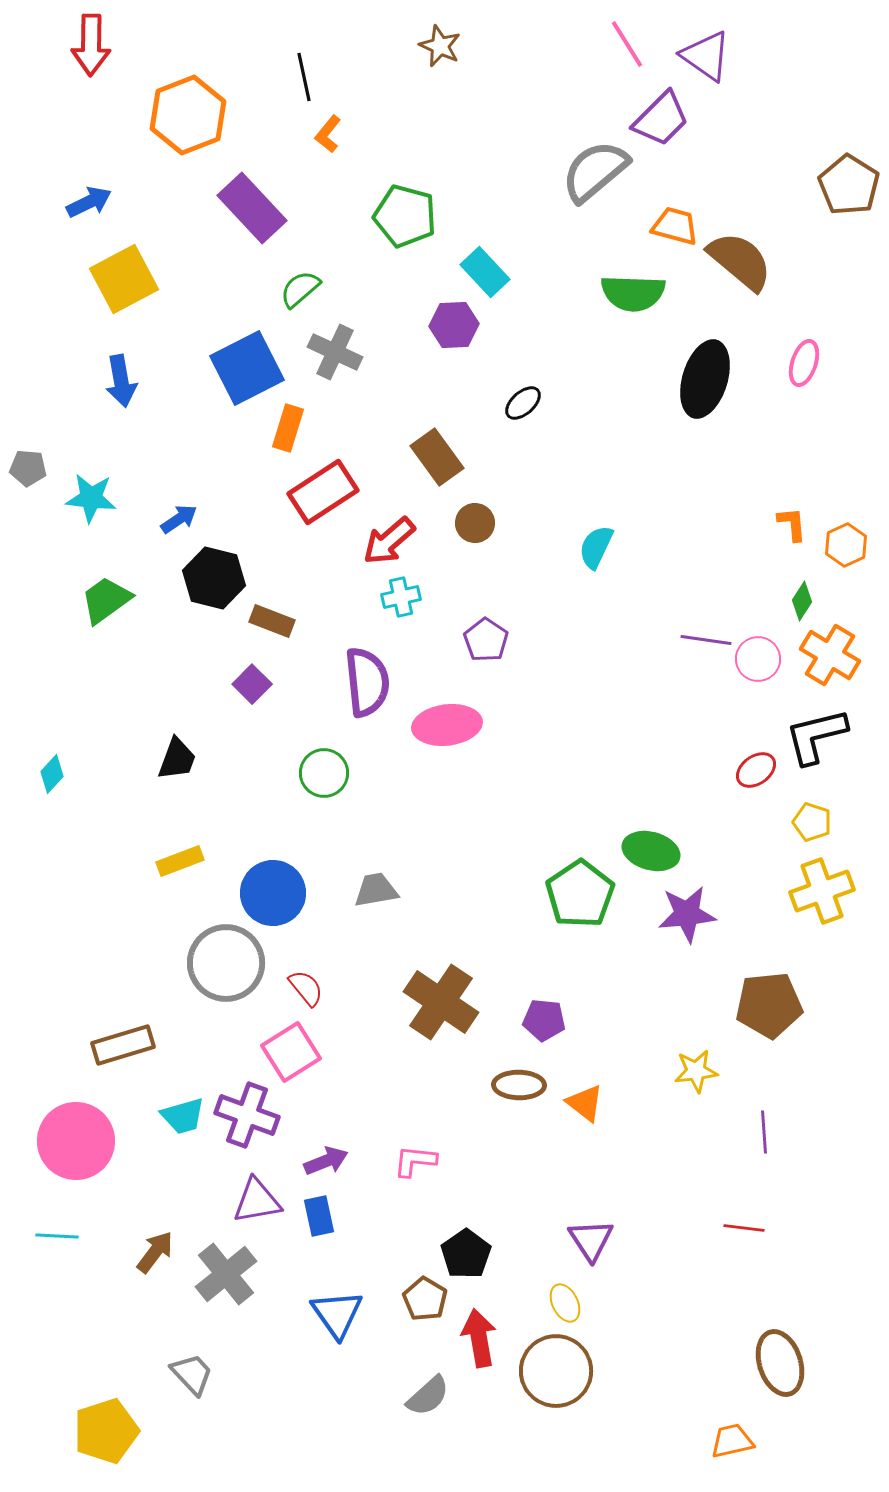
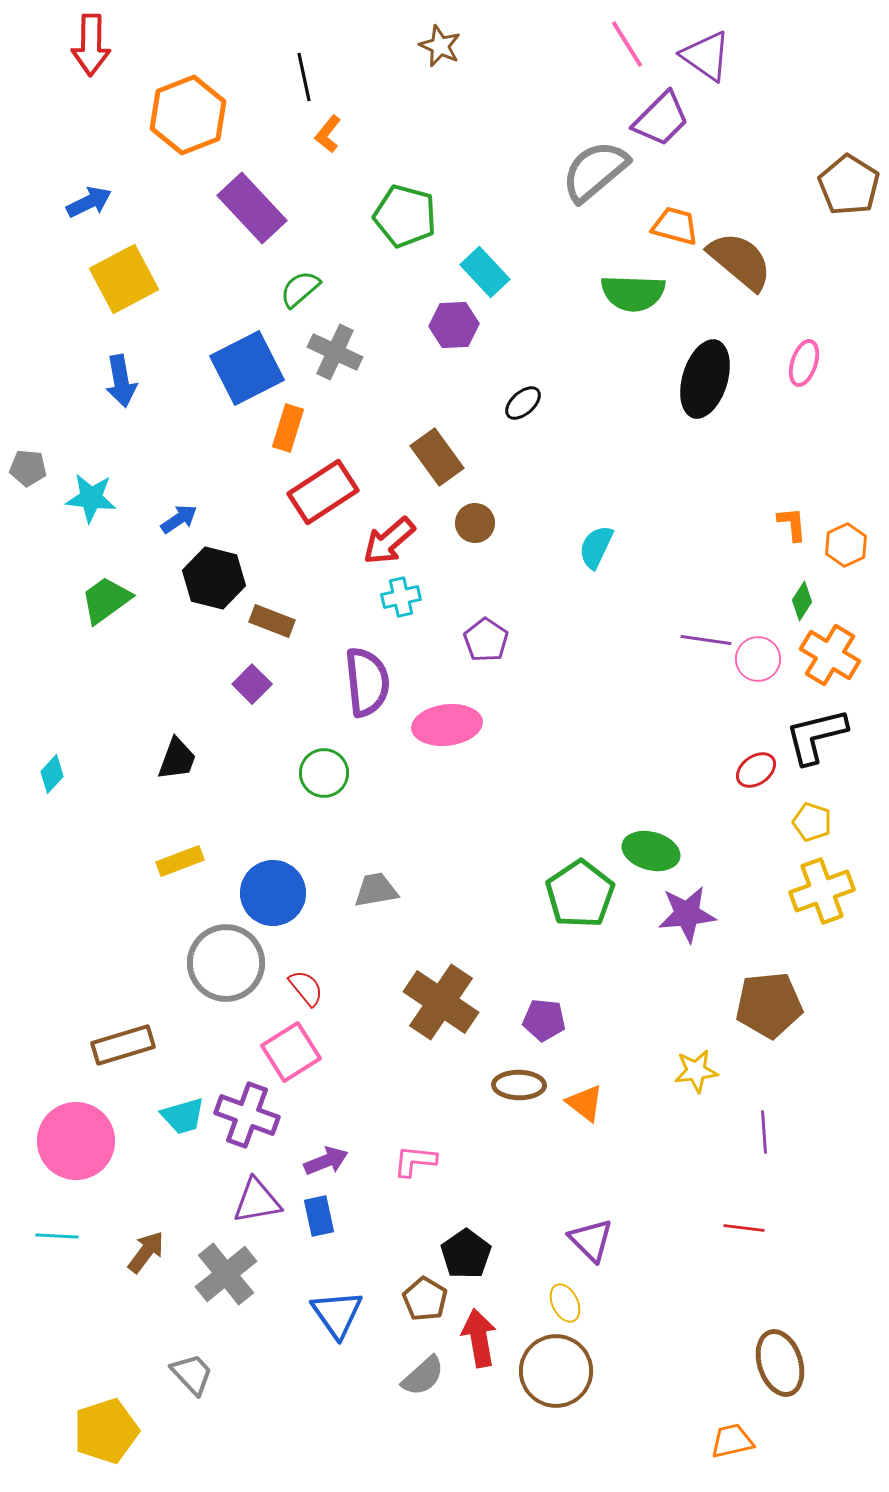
purple triangle at (591, 1240): rotated 12 degrees counterclockwise
brown arrow at (155, 1252): moved 9 px left
gray semicircle at (428, 1396): moved 5 px left, 20 px up
